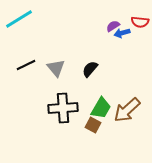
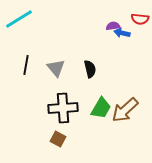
red semicircle: moved 3 px up
purple semicircle: rotated 24 degrees clockwise
blue arrow: rotated 28 degrees clockwise
black line: rotated 54 degrees counterclockwise
black semicircle: rotated 126 degrees clockwise
brown arrow: moved 2 px left
brown square: moved 35 px left, 14 px down
